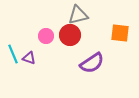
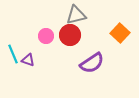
gray triangle: moved 2 px left
orange square: rotated 36 degrees clockwise
purple triangle: moved 1 px left, 2 px down
